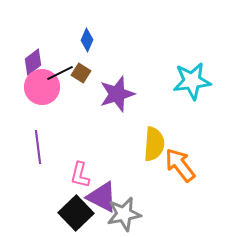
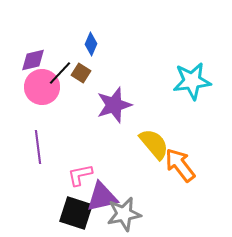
blue diamond: moved 4 px right, 4 px down
purple diamond: moved 2 px up; rotated 24 degrees clockwise
black line: rotated 20 degrees counterclockwise
purple star: moved 3 px left, 11 px down
yellow semicircle: rotated 44 degrees counterclockwise
pink L-shape: rotated 64 degrees clockwise
purple triangle: rotated 40 degrees counterclockwise
black square: rotated 28 degrees counterclockwise
